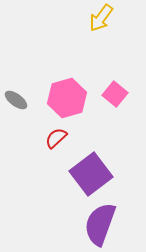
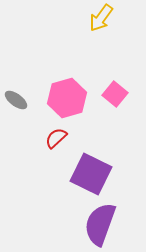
purple square: rotated 27 degrees counterclockwise
